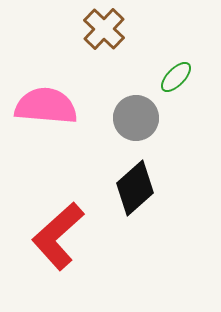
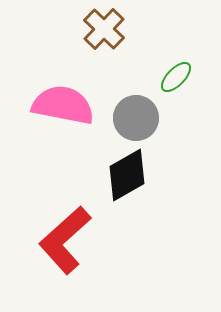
pink semicircle: moved 17 px right, 1 px up; rotated 6 degrees clockwise
black diamond: moved 8 px left, 13 px up; rotated 12 degrees clockwise
red L-shape: moved 7 px right, 4 px down
